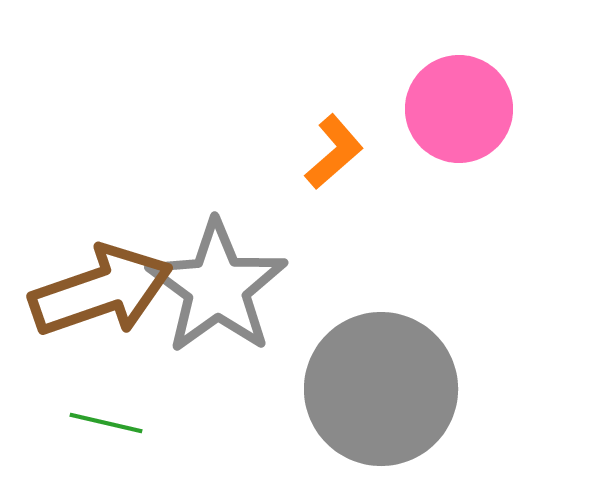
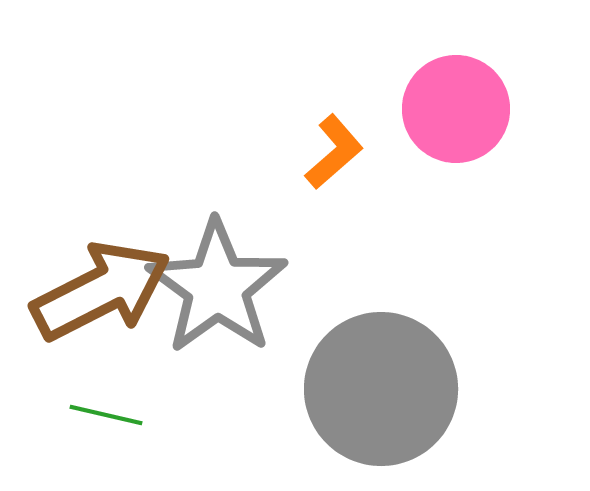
pink circle: moved 3 px left
brown arrow: rotated 8 degrees counterclockwise
green line: moved 8 px up
